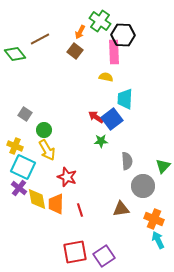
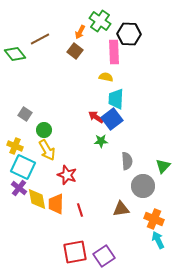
black hexagon: moved 6 px right, 1 px up
cyan trapezoid: moved 9 px left
red star: moved 2 px up
